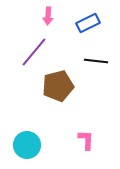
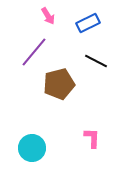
pink arrow: rotated 36 degrees counterclockwise
black line: rotated 20 degrees clockwise
brown pentagon: moved 1 px right, 2 px up
pink L-shape: moved 6 px right, 2 px up
cyan circle: moved 5 px right, 3 px down
